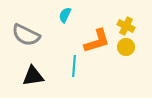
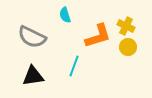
cyan semicircle: rotated 42 degrees counterclockwise
gray semicircle: moved 6 px right, 2 px down
orange L-shape: moved 1 px right, 5 px up
yellow circle: moved 2 px right
cyan line: rotated 15 degrees clockwise
